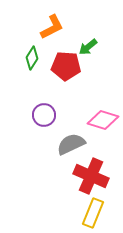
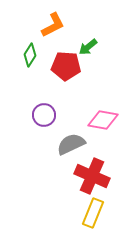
orange L-shape: moved 1 px right, 2 px up
green diamond: moved 2 px left, 3 px up
pink diamond: rotated 8 degrees counterclockwise
red cross: moved 1 px right
